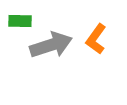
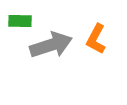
orange L-shape: rotated 8 degrees counterclockwise
